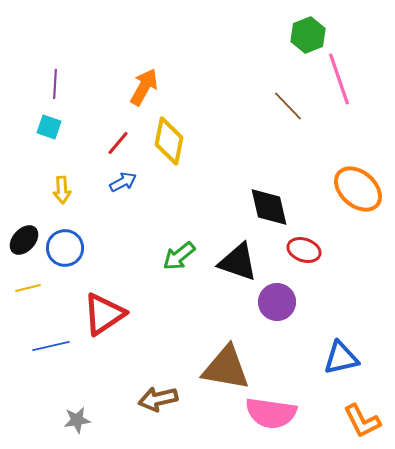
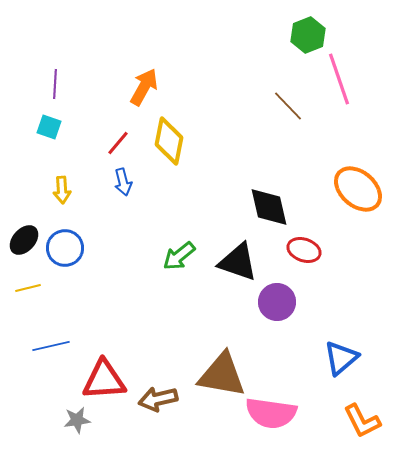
blue arrow: rotated 104 degrees clockwise
red triangle: moved 66 px down; rotated 30 degrees clockwise
blue triangle: rotated 27 degrees counterclockwise
brown triangle: moved 4 px left, 7 px down
